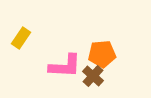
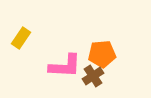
brown cross: rotated 15 degrees clockwise
